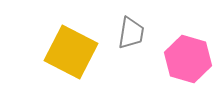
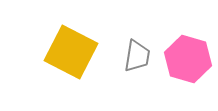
gray trapezoid: moved 6 px right, 23 px down
